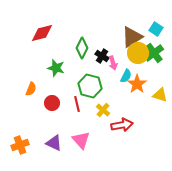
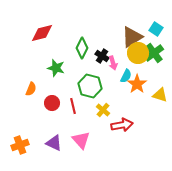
red line: moved 4 px left, 2 px down
